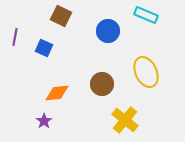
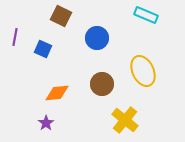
blue circle: moved 11 px left, 7 px down
blue square: moved 1 px left, 1 px down
yellow ellipse: moved 3 px left, 1 px up
purple star: moved 2 px right, 2 px down
